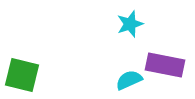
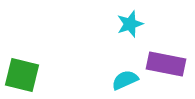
purple rectangle: moved 1 px right, 1 px up
cyan semicircle: moved 4 px left
